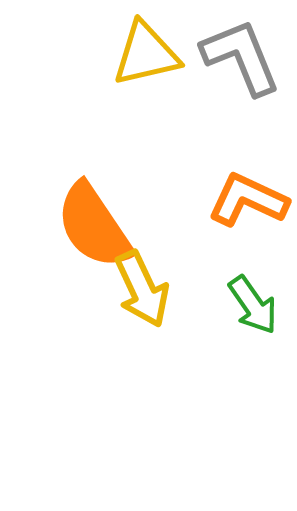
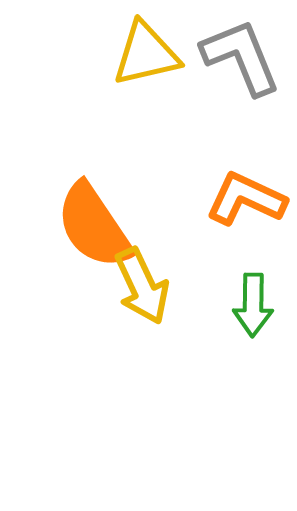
orange L-shape: moved 2 px left, 1 px up
yellow arrow: moved 3 px up
green arrow: rotated 36 degrees clockwise
